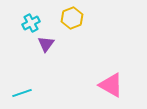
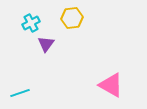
yellow hexagon: rotated 15 degrees clockwise
cyan line: moved 2 px left
